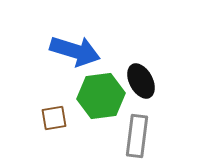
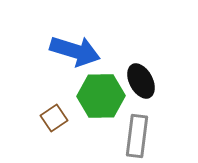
green hexagon: rotated 6 degrees clockwise
brown square: rotated 24 degrees counterclockwise
